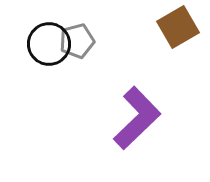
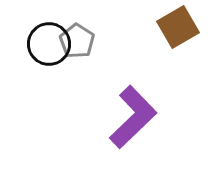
gray pentagon: rotated 24 degrees counterclockwise
purple L-shape: moved 4 px left, 1 px up
